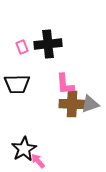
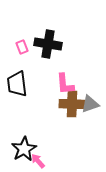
black cross: rotated 16 degrees clockwise
black trapezoid: rotated 84 degrees clockwise
